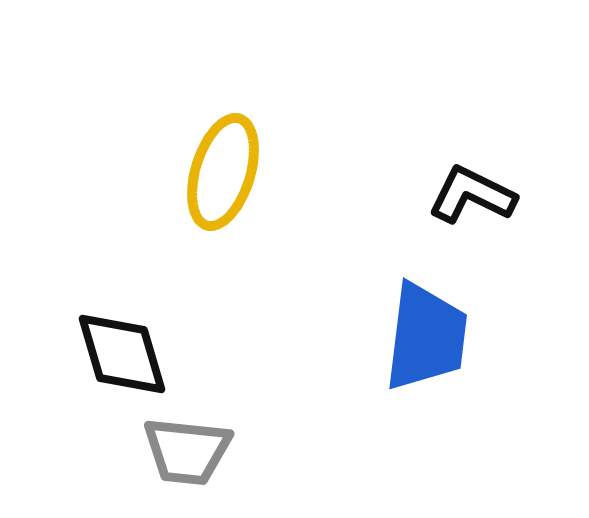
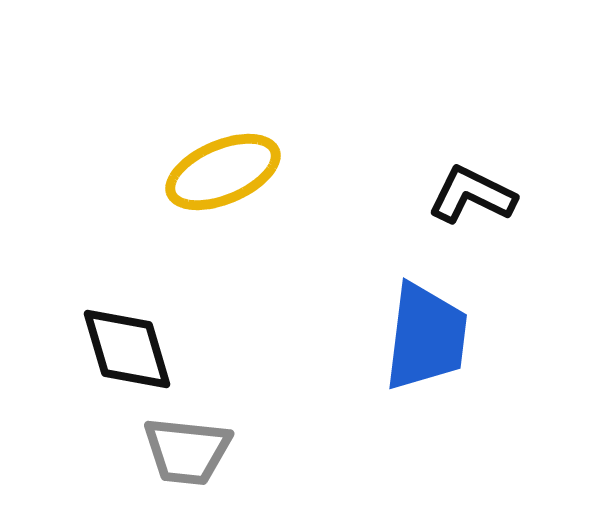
yellow ellipse: rotated 50 degrees clockwise
black diamond: moved 5 px right, 5 px up
